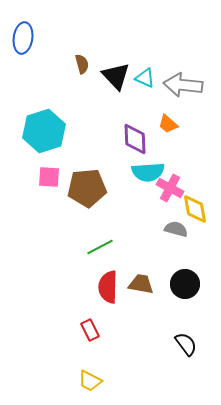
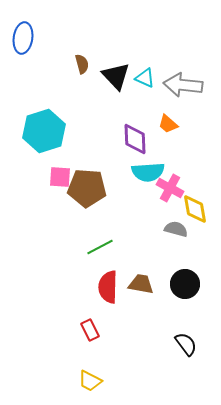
pink square: moved 11 px right
brown pentagon: rotated 9 degrees clockwise
